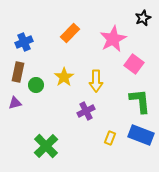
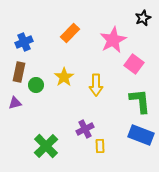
pink star: moved 1 px down
brown rectangle: moved 1 px right
yellow arrow: moved 4 px down
purple cross: moved 1 px left, 18 px down
yellow rectangle: moved 10 px left, 8 px down; rotated 24 degrees counterclockwise
